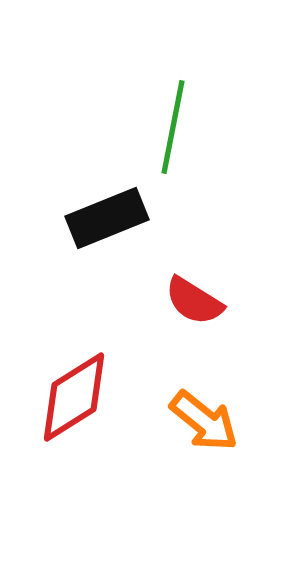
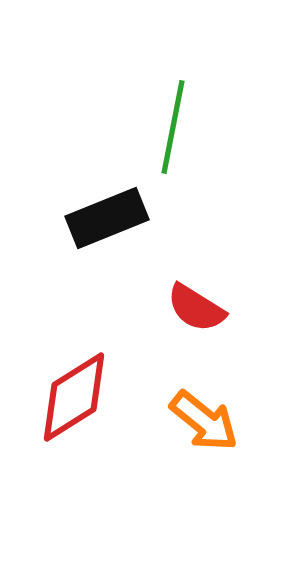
red semicircle: moved 2 px right, 7 px down
